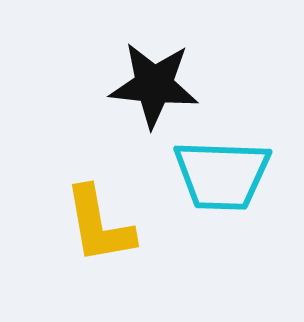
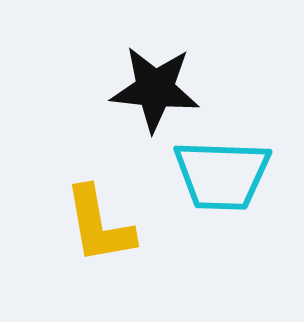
black star: moved 1 px right, 4 px down
